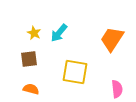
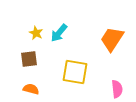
yellow star: moved 2 px right
